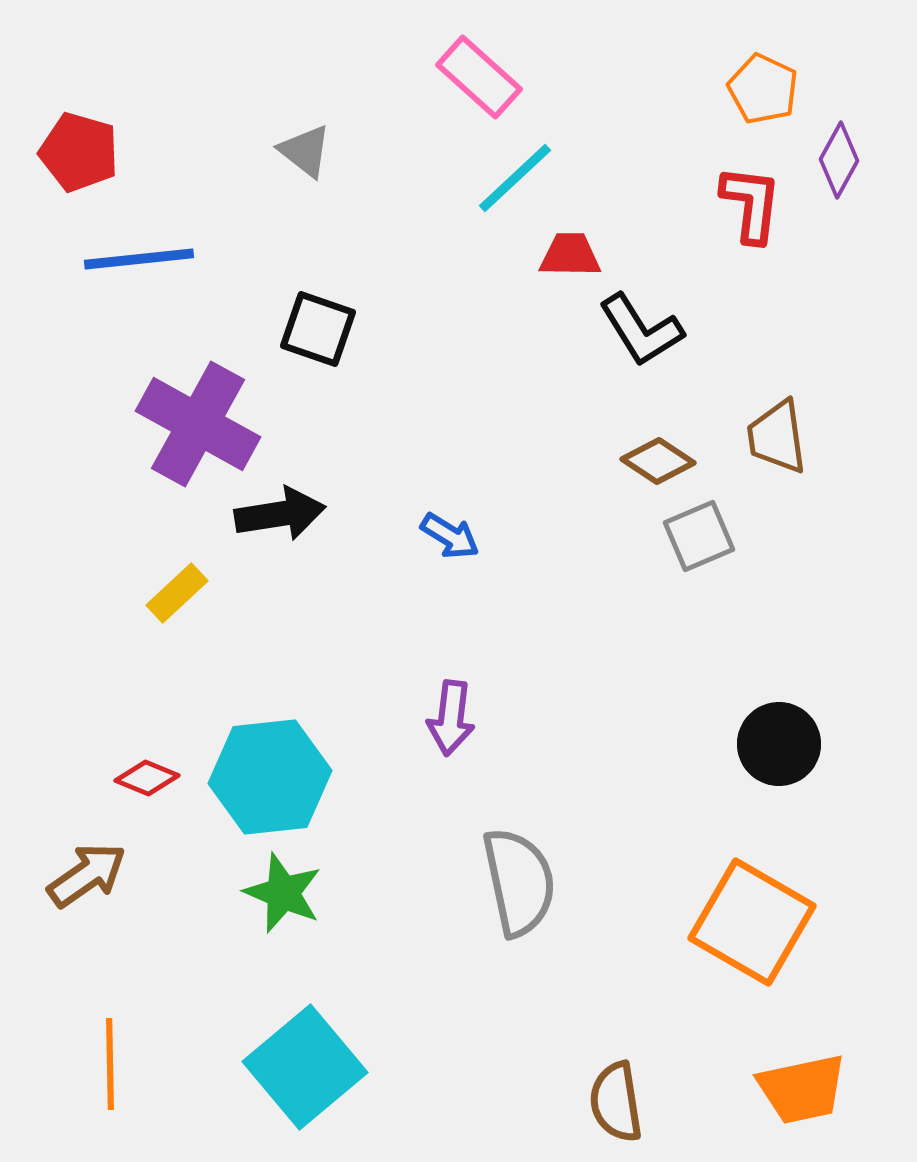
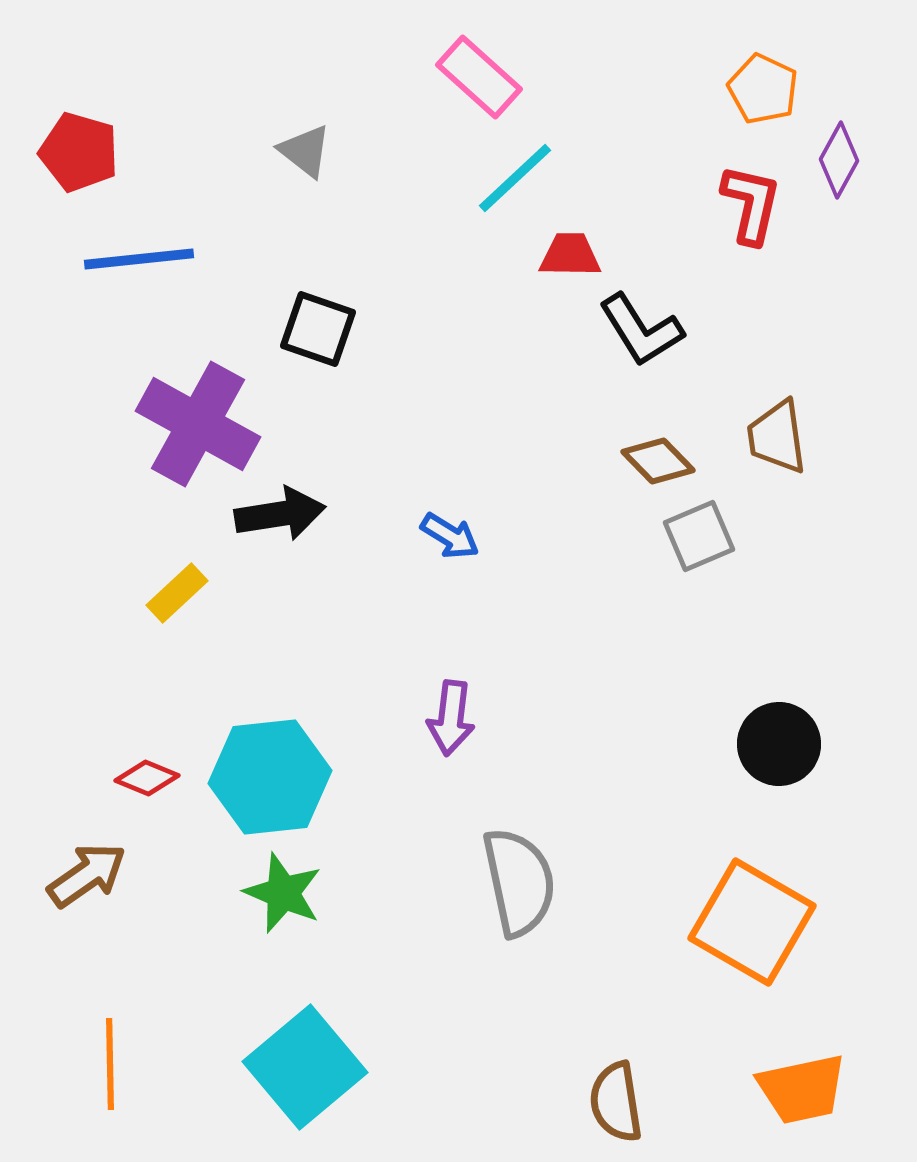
red L-shape: rotated 6 degrees clockwise
brown diamond: rotated 12 degrees clockwise
